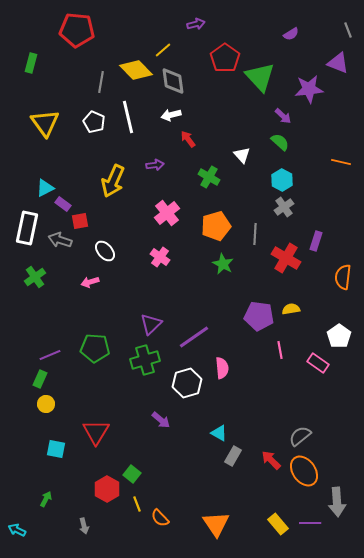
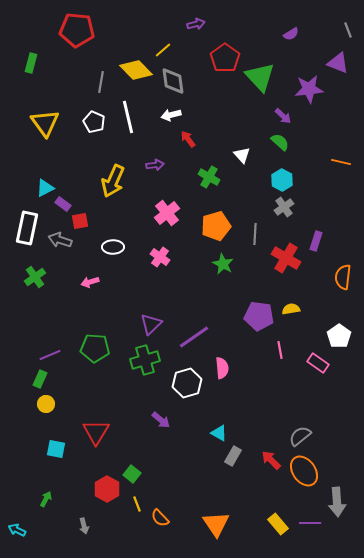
white ellipse at (105, 251): moved 8 px right, 4 px up; rotated 50 degrees counterclockwise
